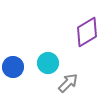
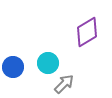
gray arrow: moved 4 px left, 1 px down
